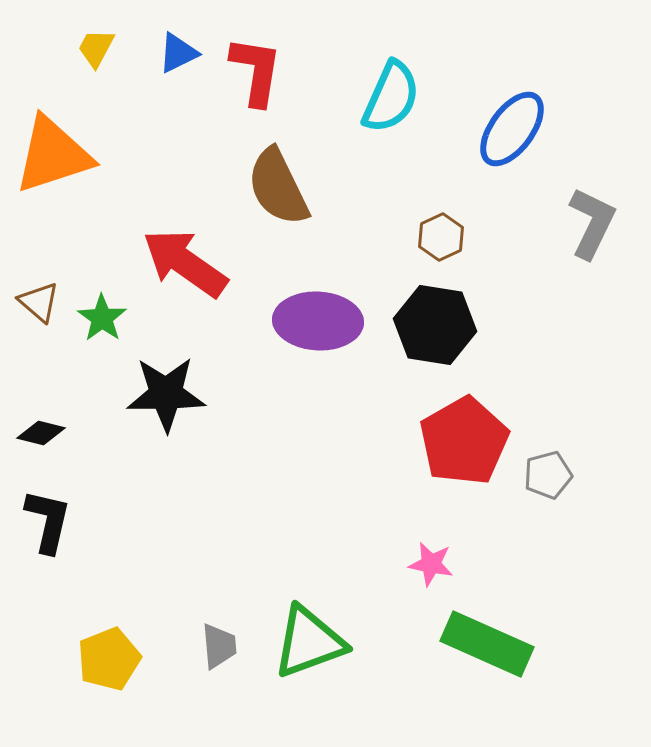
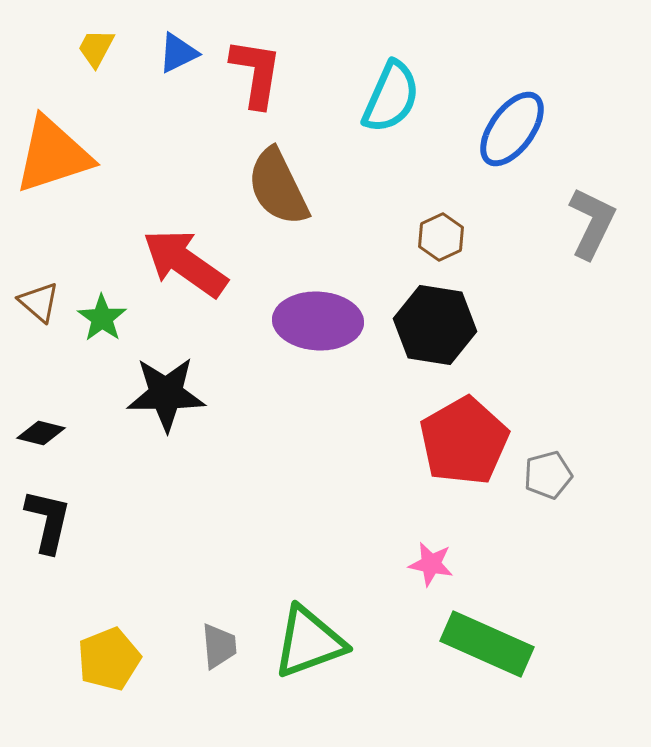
red L-shape: moved 2 px down
